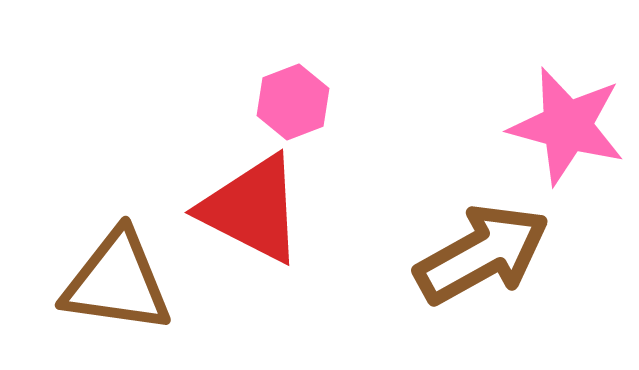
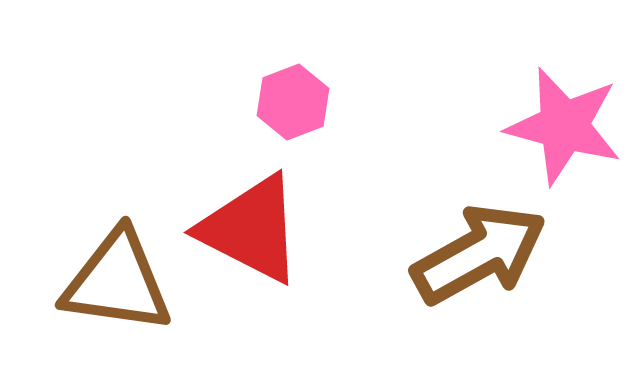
pink star: moved 3 px left
red triangle: moved 1 px left, 20 px down
brown arrow: moved 3 px left
